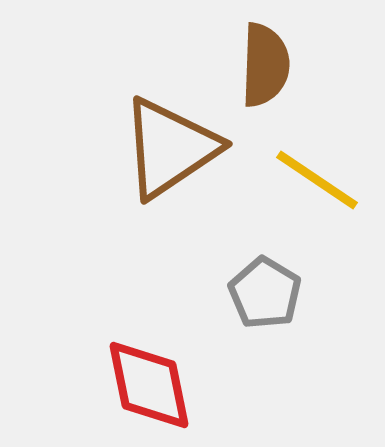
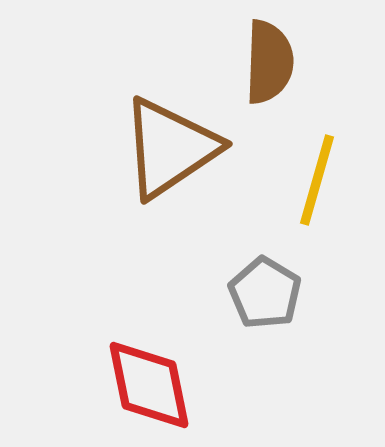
brown semicircle: moved 4 px right, 3 px up
yellow line: rotated 72 degrees clockwise
